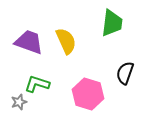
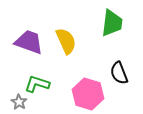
black semicircle: moved 6 px left; rotated 40 degrees counterclockwise
gray star: rotated 21 degrees counterclockwise
